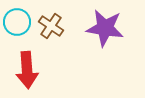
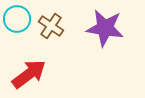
cyan circle: moved 3 px up
red arrow: moved 2 px right, 4 px down; rotated 123 degrees counterclockwise
